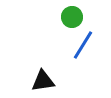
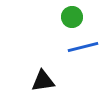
blue line: moved 2 px down; rotated 44 degrees clockwise
